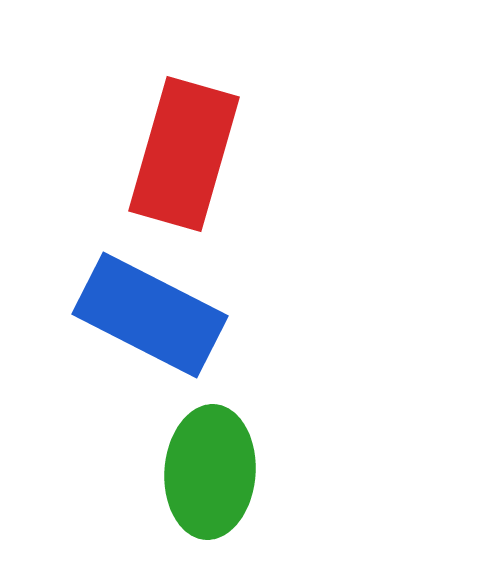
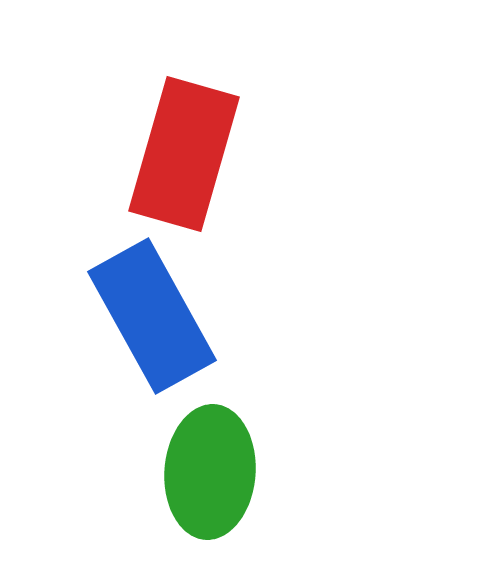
blue rectangle: moved 2 px right, 1 px down; rotated 34 degrees clockwise
